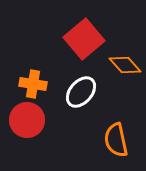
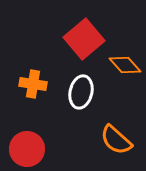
white ellipse: rotated 28 degrees counterclockwise
red circle: moved 29 px down
orange semicircle: rotated 36 degrees counterclockwise
